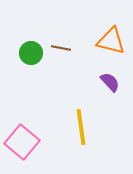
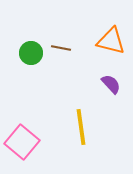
purple semicircle: moved 1 px right, 2 px down
